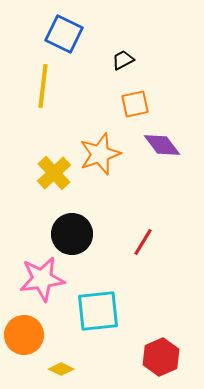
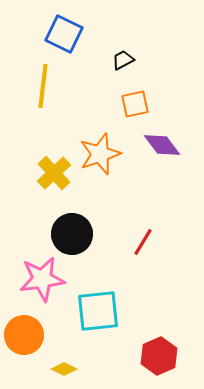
red hexagon: moved 2 px left, 1 px up
yellow diamond: moved 3 px right
